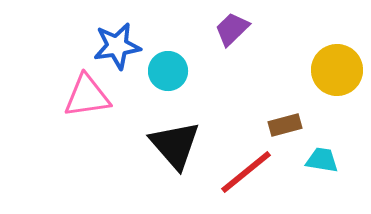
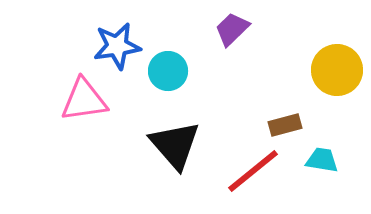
pink triangle: moved 3 px left, 4 px down
red line: moved 7 px right, 1 px up
